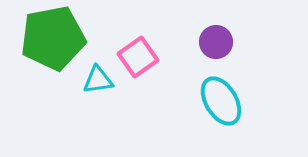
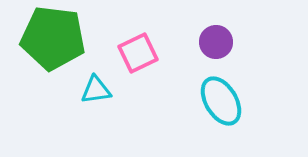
green pentagon: rotated 18 degrees clockwise
pink square: moved 4 px up; rotated 9 degrees clockwise
cyan triangle: moved 2 px left, 10 px down
